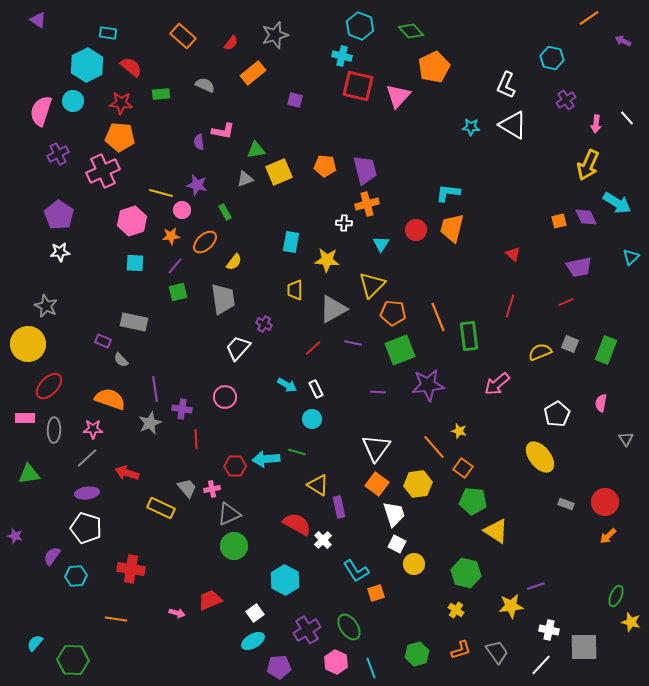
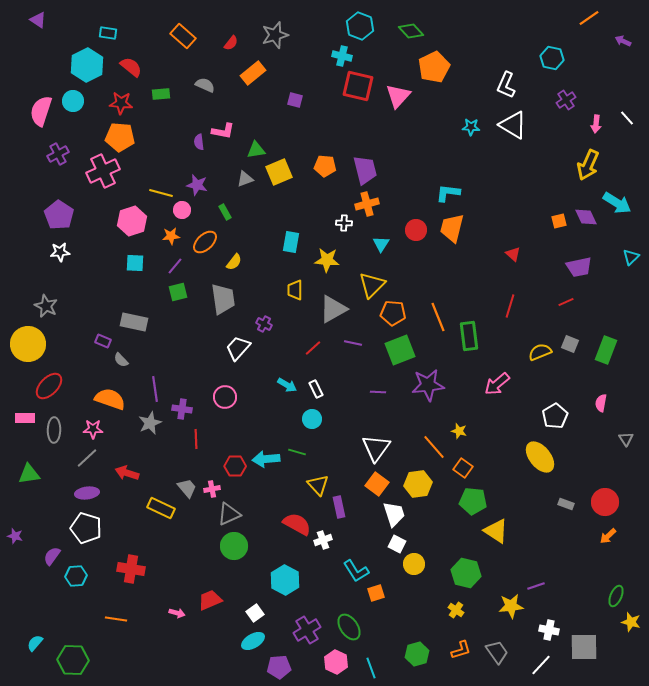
white pentagon at (557, 414): moved 2 px left, 2 px down
yellow triangle at (318, 485): rotated 15 degrees clockwise
white cross at (323, 540): rotated 24 degrees clockwise
